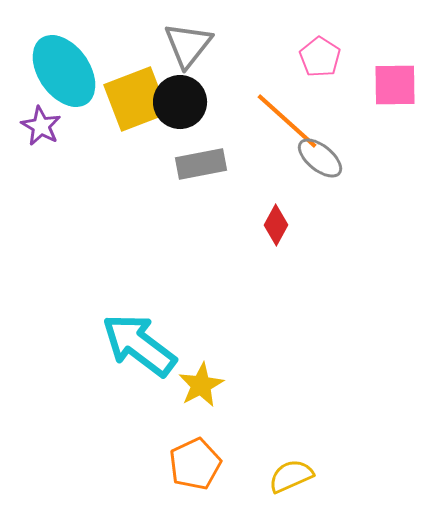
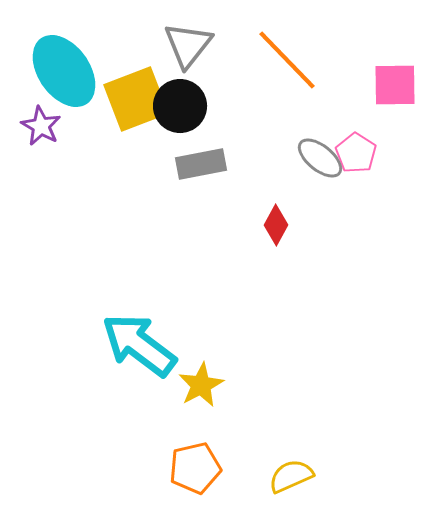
pink pentagon: moved 36 px right, 96 px down
black circle: moved 4 px down
orange line: moved 61 px up; rotated 4 degrees clockwise
orange pentagon: moved 4 px down; rotated 12 degrees clockwise
